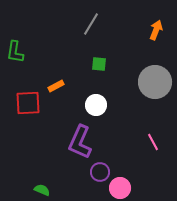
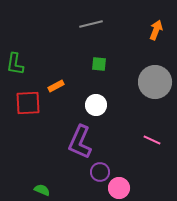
gray line: rotated 45 degrees clockwise
green L-shape: moved 12 px down
pink line: moved 1 px left, 2 px up; rotated 36 degrees counterclockwise
pink circle: moved 1 px left
